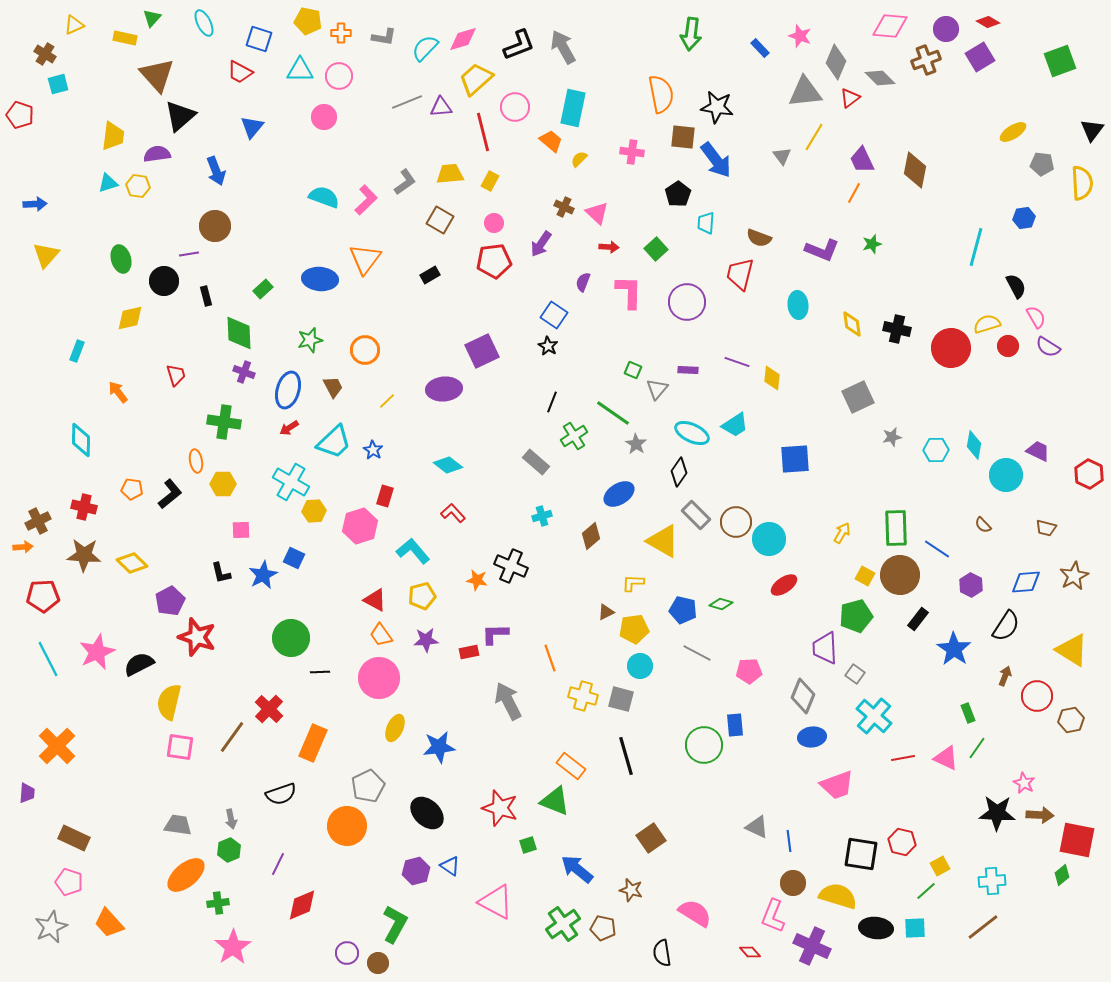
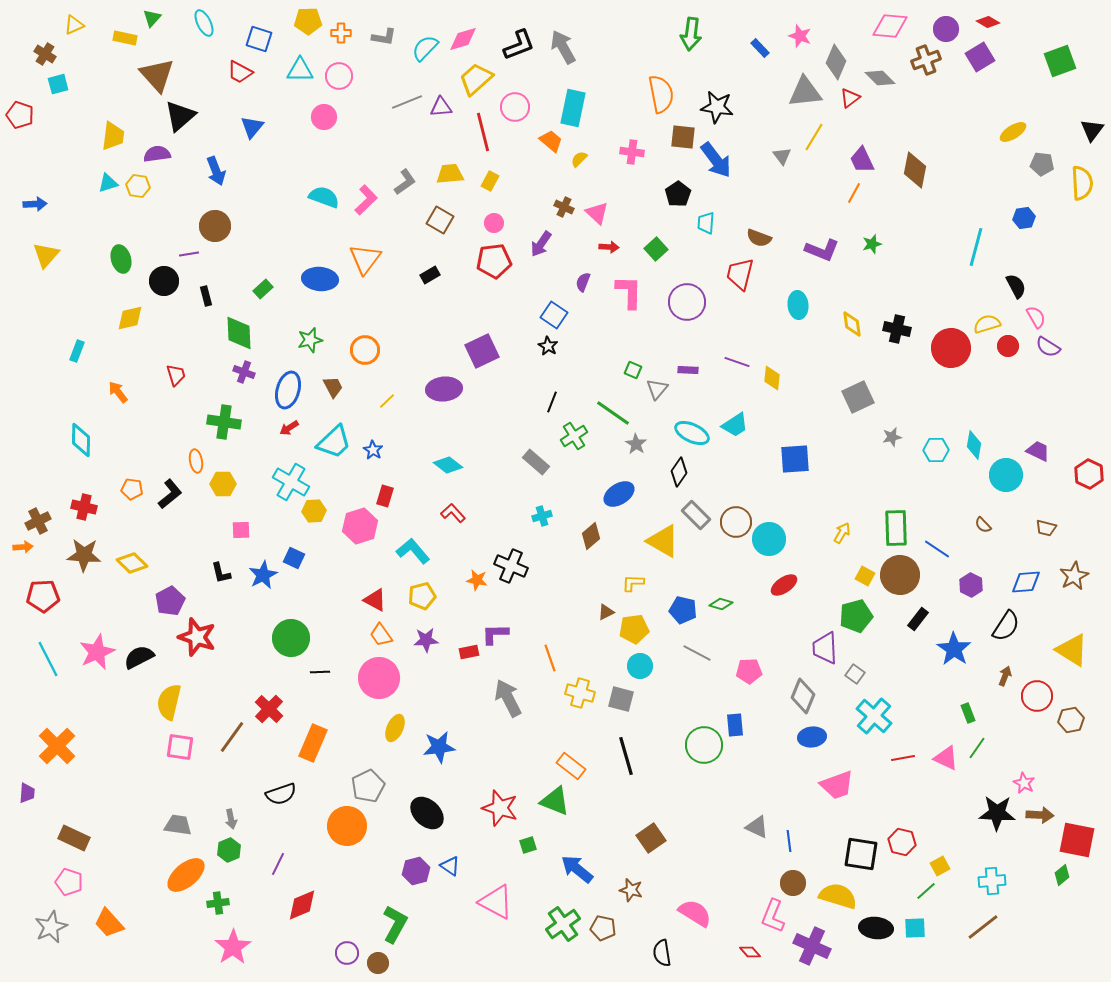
yellow pentagon at (308, 21): rotated 12 degrees counterclockwise
black semicircle at (139, 664): moved 7 px up
yellow cross at (583, 696): moved 3 px left, 3 px up
gray arrow at (508, 701): moved 3 px up
